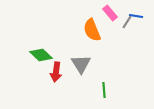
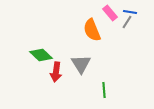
blue line: moved 6 px left, 4 px up
